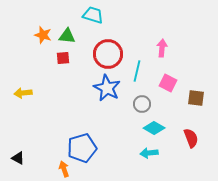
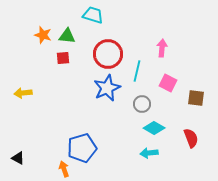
blue star: rotated 20 degrees clockwise
